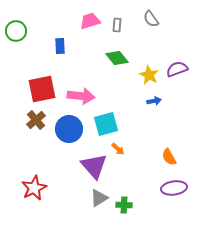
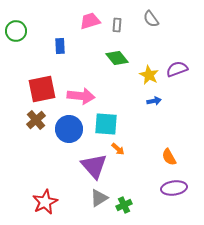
cyan square: rotated 20 degrees clockwise
red star: moved 11 px right, 14 px down
green cross: rotated 28 degrees counterclockwise
